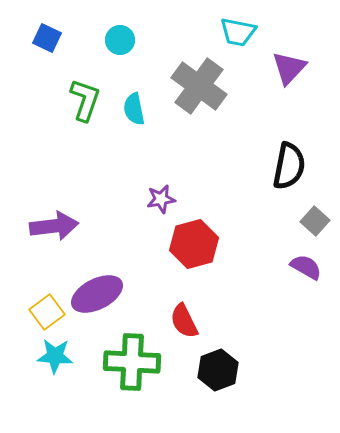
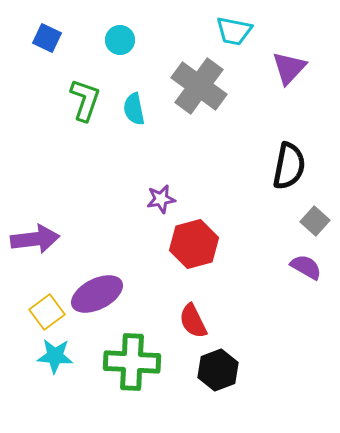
cyan trapezoid: moved 4 px left, 1 px up
purple arrow: moved 19 px left, 13 px down
red semicircle: moved 9 px right
